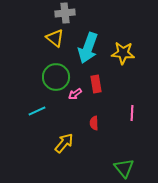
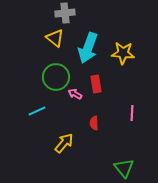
pink arrow: rotated 64 degrees clockwise
